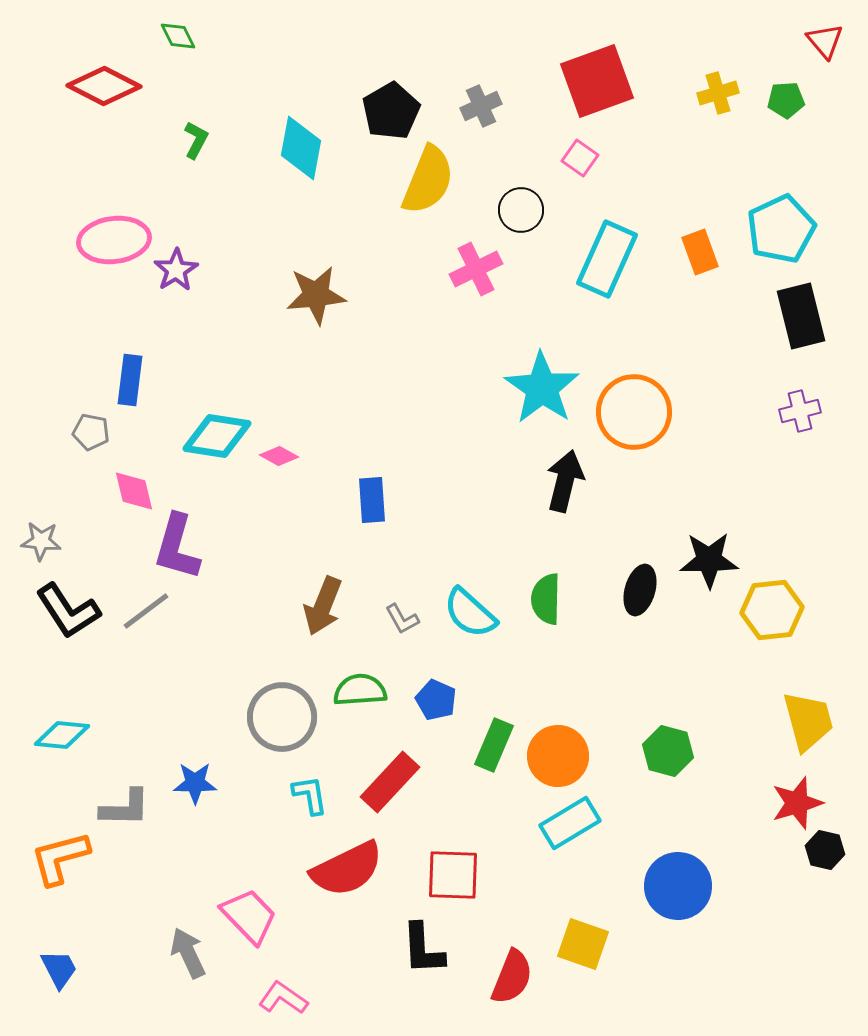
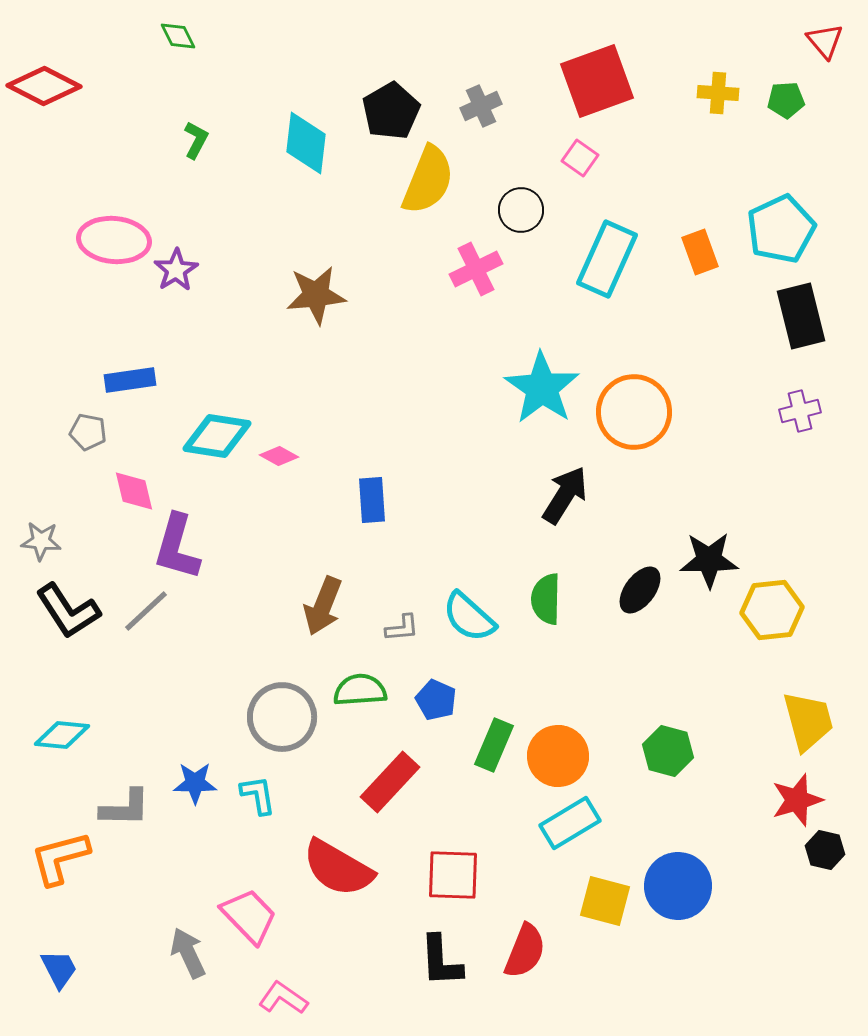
red diamond at (104, 86): moved 60 px left
yellow cross at (718, 93): rotated 21 degrees clockwise
cyan diamond at (301, 148): moved 5 px right, 5 px up; rotated 4 degrees counterclockwise
pink ellipse at (114, 240): rotated 12 degrees clockwise
blue rectangle at (130, 380): rotated 75 degrees clockwise
gray pentagon at (91, 432): moved 3 px left
black arrow at (565, 481): moved 14 px down; rotated 18 degrees clockwise
black ellipse at (640, 590): rotated 21 degrees clockwise
gray line at (146, 611): rotated 6 degrees counterclockwise
cyan semicircle at (470, 613): moved 1 px left, 4 px down
gray L-shape at (402, 619): moved 9 px down; rotated 66 degrees counterclockwise
cyan L-shape at (310, 795): moved 52 px left
red star at (797, 803): moved 3 px up
red semicircle at (347, 869): moved 9 px left, 1 px up; rotated 56 degrees clockwise
yellow square at (583, 944): moved 22 px right, 43 px up; rotated 4 degrees counterclockwise
black L-shape at (423, 949): moved 18 px right, 12 px down
red semicircle at (512, 977): moved 13 px right, 26 px up
